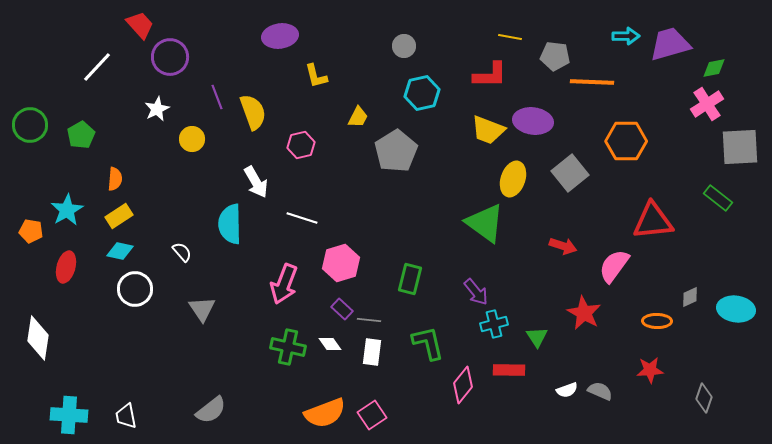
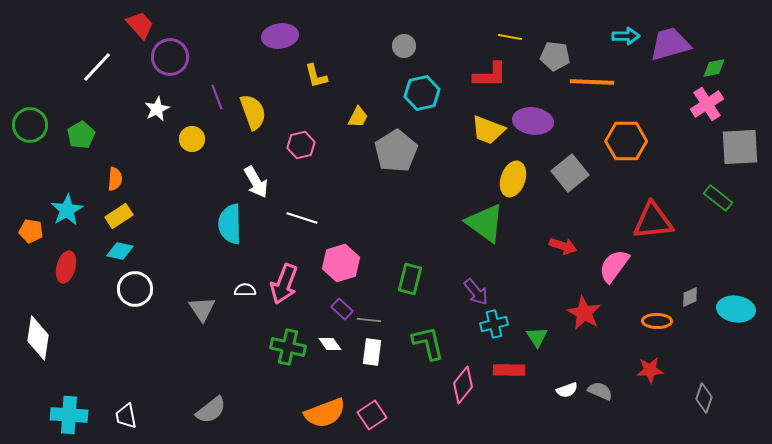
white semicircle at (182, 252): moved 63 px right, 38 px down; rotated 50 degrees counterclockwise
